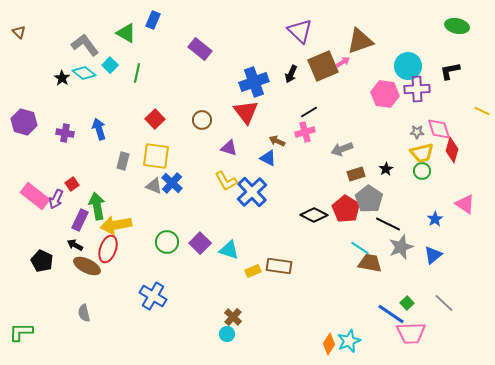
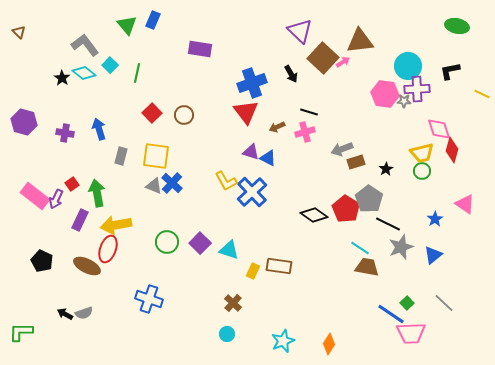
green triangle at (126, 33): moved 1 px right, 8 px up; rotated 20 degrees clockwise
brown triangle at (360, 41): rotated 12 degrees clockwise
purple rectangle at (200, 49): rotated 30 degrees counterclockwise
brown square at (323, 66): moved 8 px up; rotated 24 degrees counterclockwise
black arrow at (291, 74): rotated 54 degrees counterclockwise
blue cross at (254, 82): moved 2 px left, 1 px down
yellow line at (482, 111): moved 17 px up
black line at (309, 112): rotated 48 degrees clockwise
red square at (155, 119): moved 3 px left, 6 px up
brown circle at (202, 120): moved 18 px left, 5 px up
gray star at (417, 132): moved 13 px left, 31 px up
brown arrow at (277, 141): moved 14 px up; rotated 49 degrees counterclockwise
purple triangle at (229, 148): moved 22 px right, 4 px down
gray rectangle at (123, 161): moved 2 px left, 5 px up
brown rectangle at (356, 174): moved 12 px up
green arrow at (97, 206): moved 13 px up
black diamond at (314, 215): rotated 8 degrees clockwise
black arrow at (75, 245): moved 10 px left, 69 px down
brown trapezoid at (370, 263): moved 3 px left, 4 px down
yellow rectangle at (253, 271): rotated 42 degrees counterclockwise
blue cross at (153, 296): moved 4 px left, 3 px down; rotated 12 degrees counterclockwise
gray semicircle at (84, 313): rotated 96 degrees counterclockwise
brown cross at (233, 317): moved 14 px up
cyan star at (349, 341): moved 66 px left
